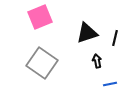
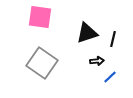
pink square: rotated 30 degrees clockwise
black line: moved 2 px left, 1 px down
black arrow: rotated 96 degrees clockwise
blue line: moved 7 px up; rotated 32 degrees counterclockwise
